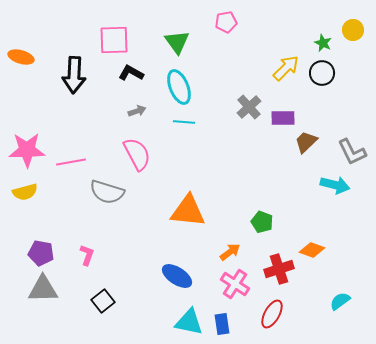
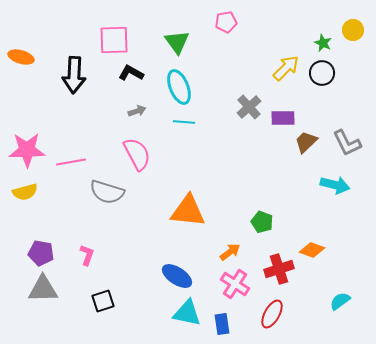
gray L-shape: moved 5 px left, 9 px up
black square: rotated 20 degrees clockwise
cyan triangle: moved 2 px left, 9 px up
